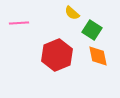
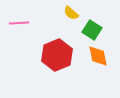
yellow semicircle: moved 1 px left
